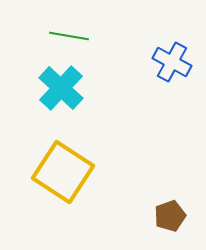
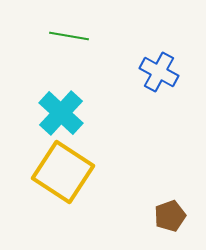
blue cross: moved 13 px left, 10 px down
cyan cross: moved 25 px down
